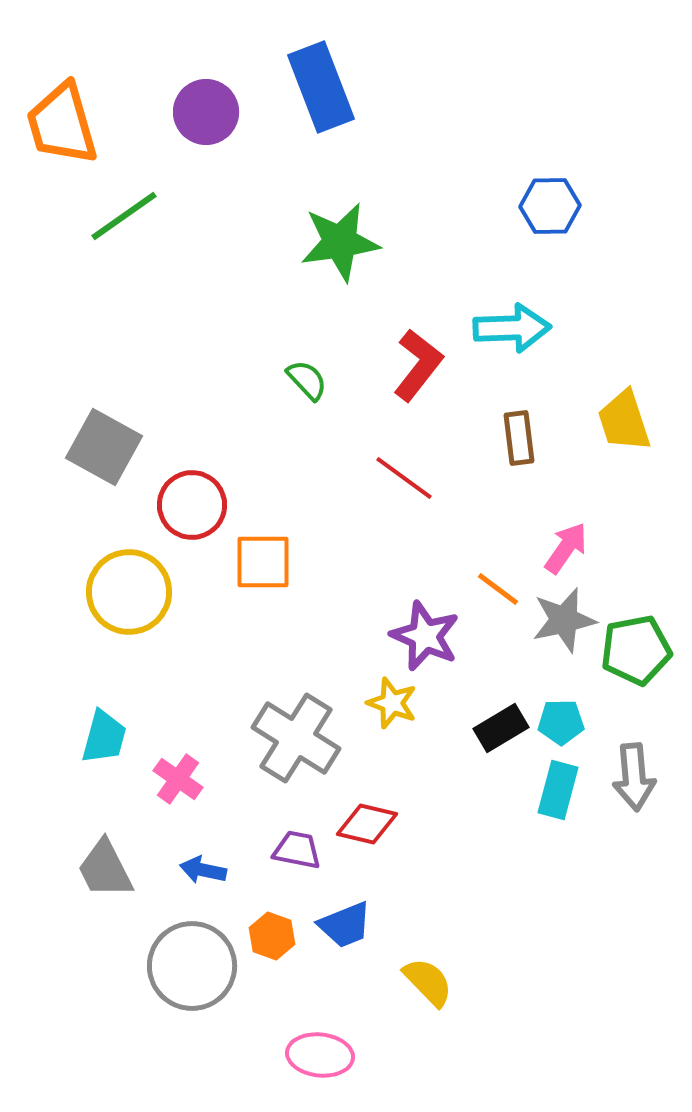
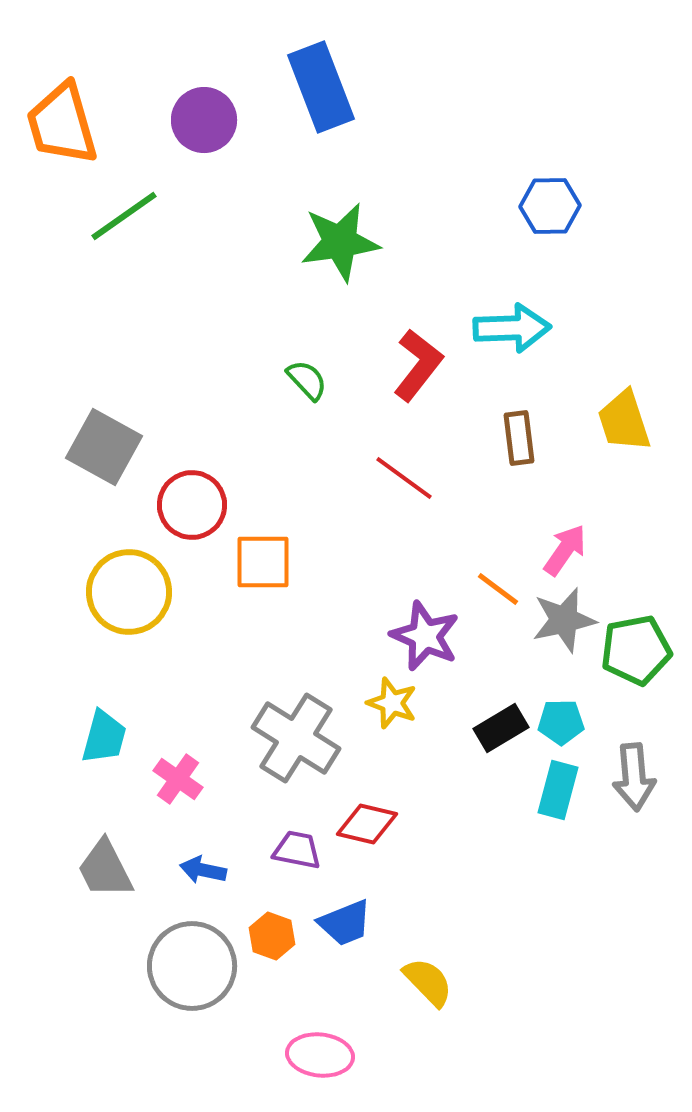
purple circle: moved 2 px left, 8 px down
pink arrow: moved 1 px left, 2 px down
blue trapezoid: moved 2 px up
